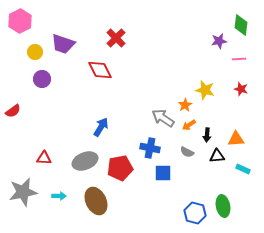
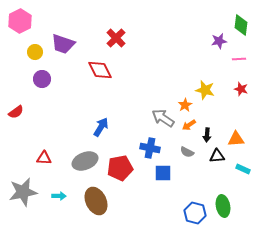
red semicircle: moved 3 px right, 1 px down
